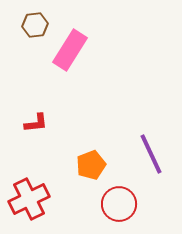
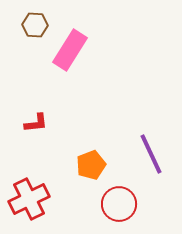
brown hexagon: rotated 10 degrees clockwise
